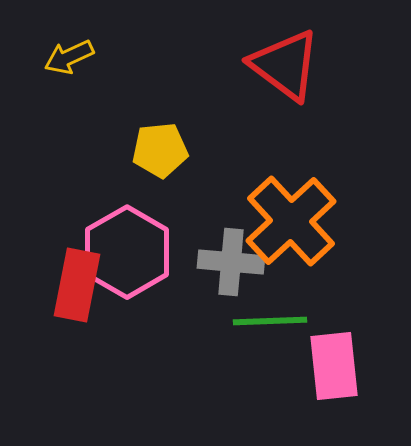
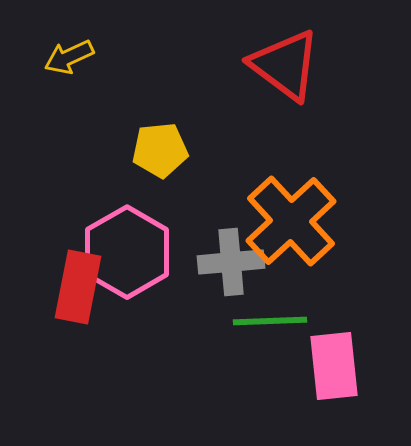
gray cross: rotated 10 degrees counterclockwise
red rectangle: moved 1 px right, 2 px down
